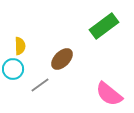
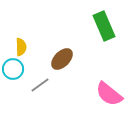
green rectangle: rotated 76 degrees counterclockwise
yellow semicircle: moved 1 px right, 1 px down
